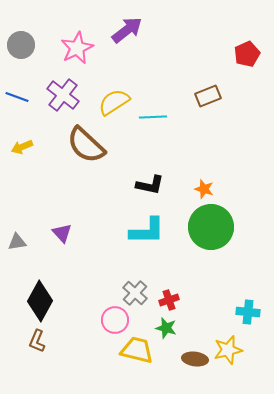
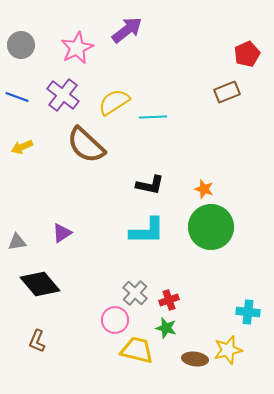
brown rectangle: moved 19 px right, 4 px up
purple triangle: rotated 40 degrees clockwise
black diamond: moved 17 px up; rotated 69 degrees counterclockwise
